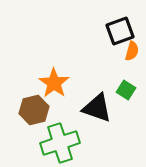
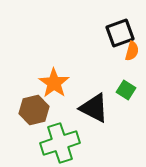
black square: moved 2 px down
black triangle: moved 3 px left; rotated 8 degrees clockwise
